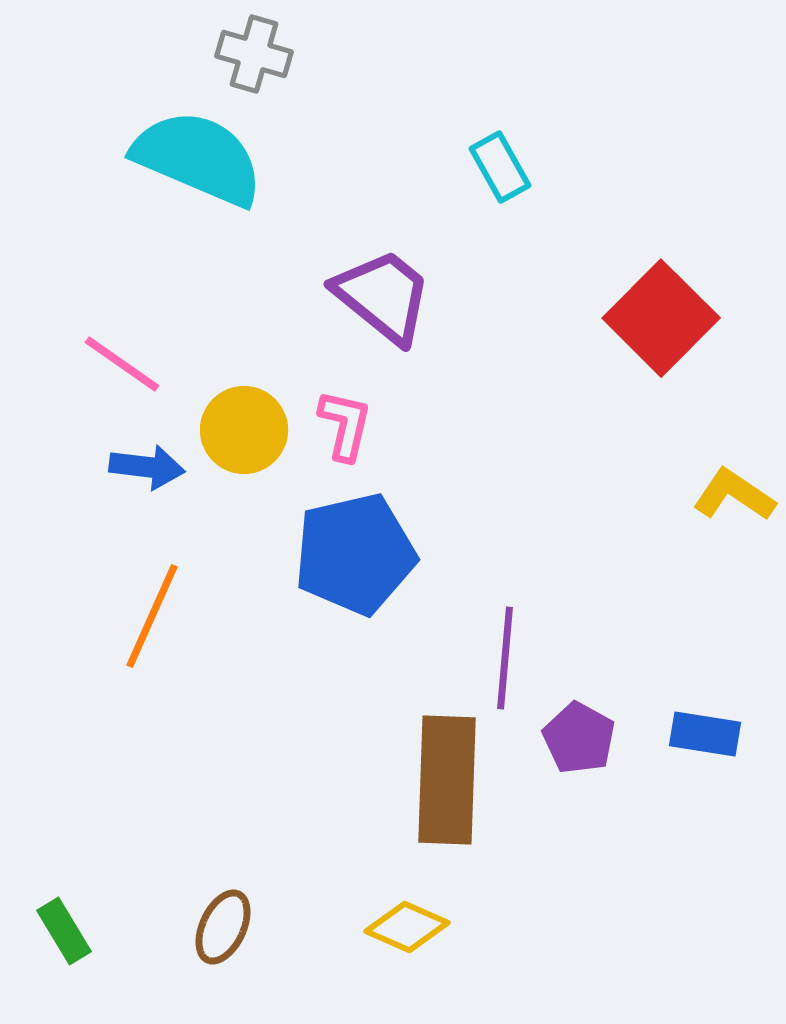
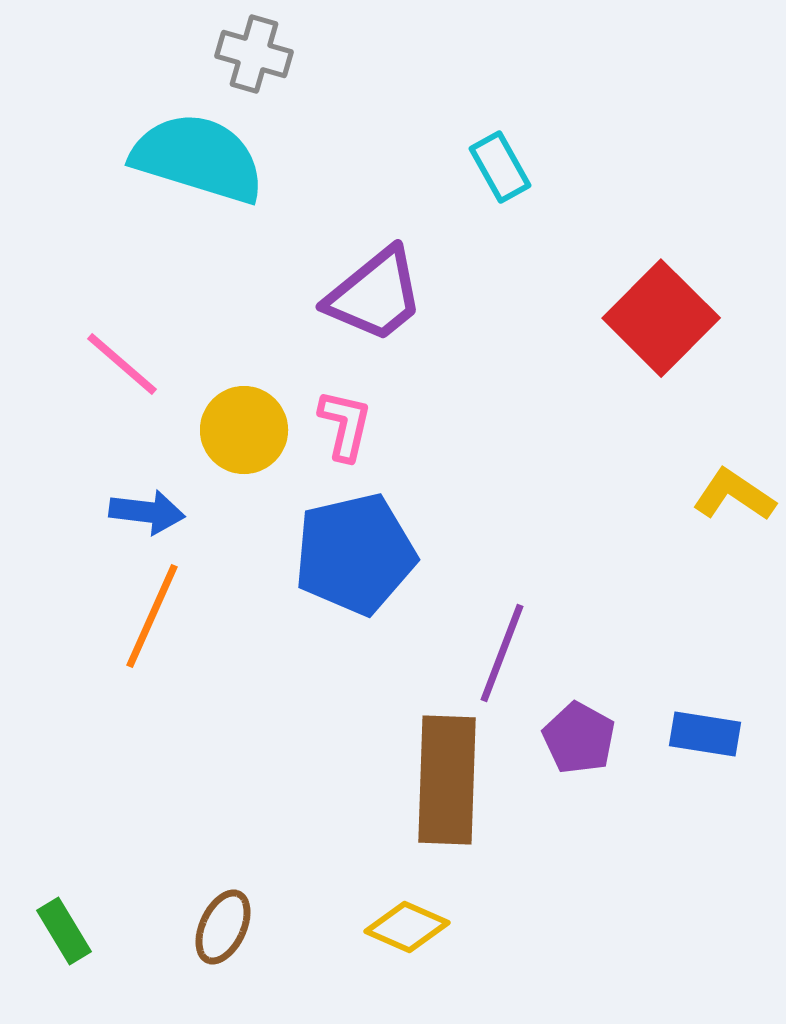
cyan semicircle: rotated 6 degrees counterclockwise
purple trapezoid: moved 8 px left, 1 px up; rotated 102 degrees clockwise
pink line: rotated 6 degrees clockwise
blue arrow: moved 45 px down
purple line: moved 3 px left, 5 px up; rotated 16 degrees clockwise
